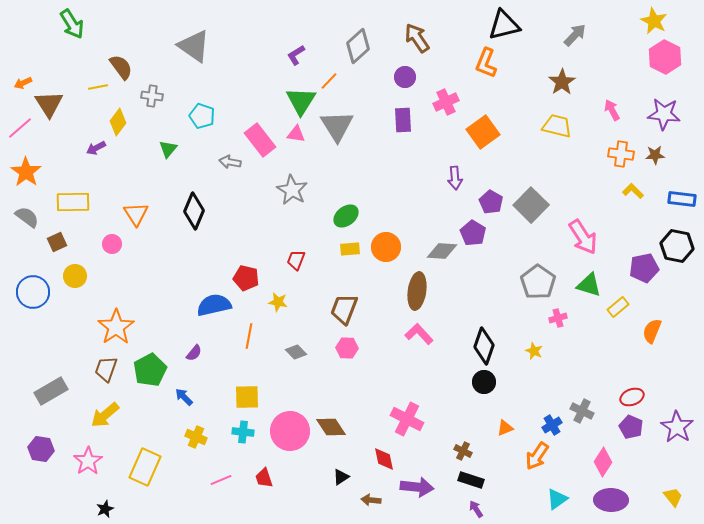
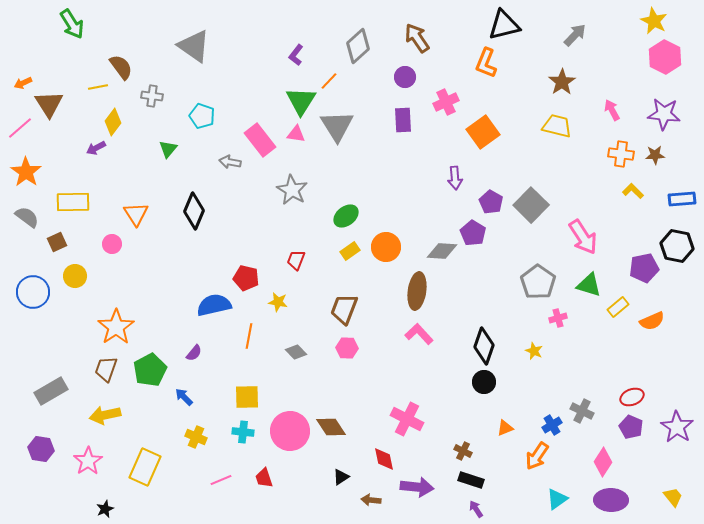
purple L-shape at (296, 55): rotated 20 degrees counterclockwise
yellow diamond at (118, 122): moved 5 px left
blue rectangle at (682, 199): rotated 12 degrees counterclockwise
yellow rectangle at (350, 249): moved 2 px down; rotated 30 degrees counterclockwise
orange semicircle at (652, 331): moved 10 px up; rotated 135 degrees counterclockwise
yellow arrow at (105, 415): rotated 28 degrees clockwise
